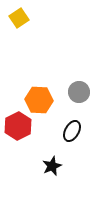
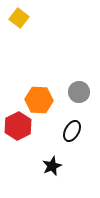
yellow square: rotated 18 degrees counterclockwise
